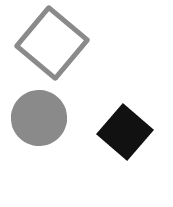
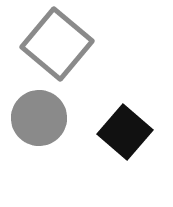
gray square: moved 5 px right, 1 px down
